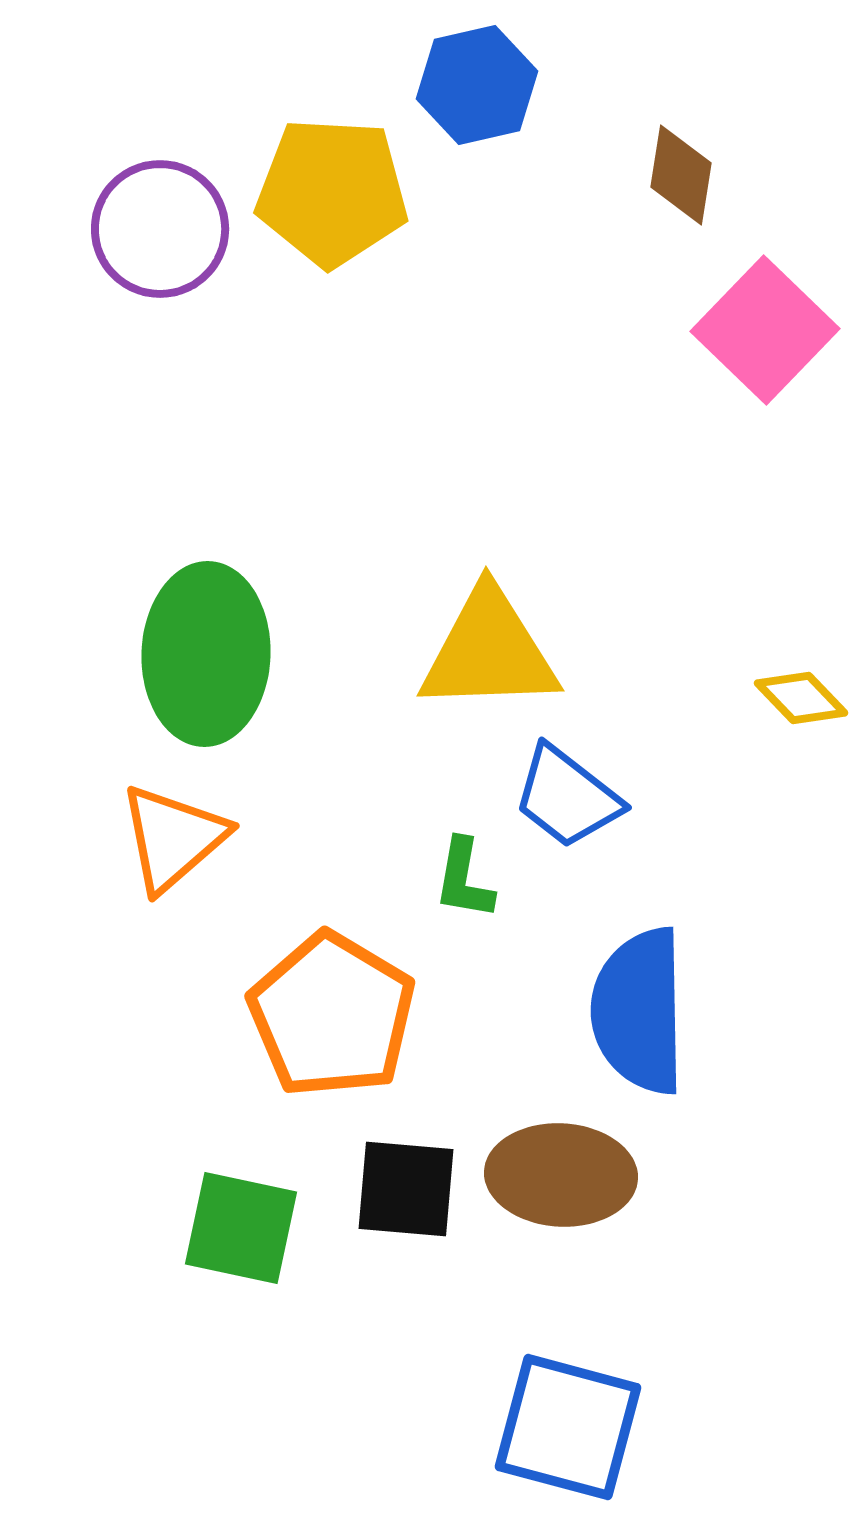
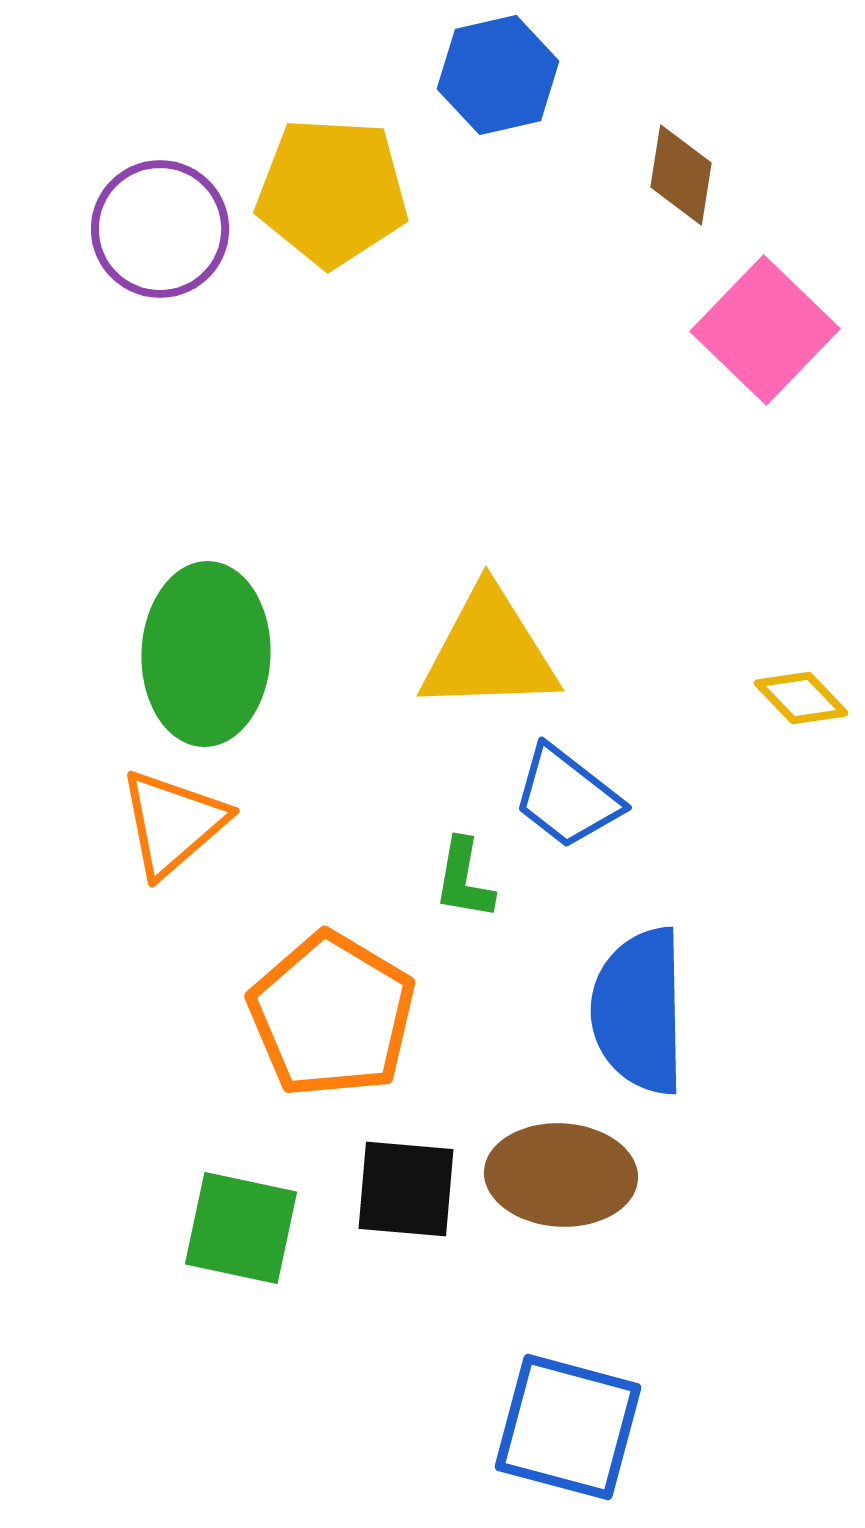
blue hexagon: moved 21 px right, 10 px up
orange triangle: moved 15 px up
